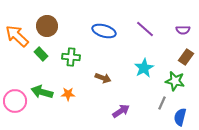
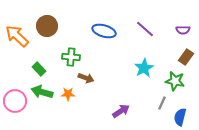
green rectangle: moved 2 px left, 15 px down
brown arrow: moved 17 px left
